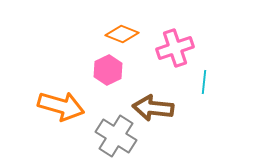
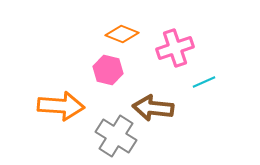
pink hexagon: rotated 20 degrees counterclockwise
cyan line: rotated 60 degrees clockwise
orange arrow: rotated 12 degrees counterclockwise
